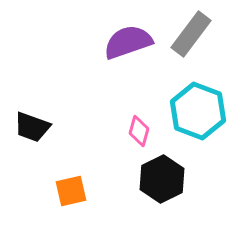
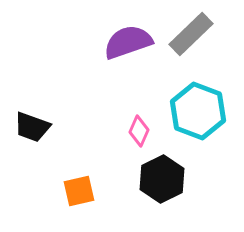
gray rectangle: rotated 9 degrees clockwise
pink diamond: rotated 8 degrees clockwise
orange square: moved 8 px right
